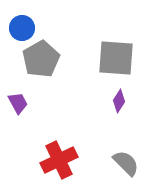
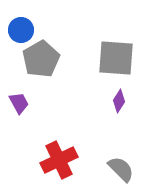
blue circle: moved 1 px left, 2 px down
purple trapezoid: moved 1 px right
gray semicircle: moved 5 px left, 6 px down
